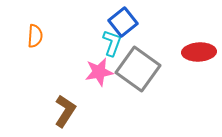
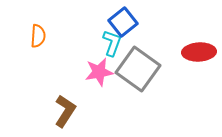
orange semicircle: moved 3 px right
